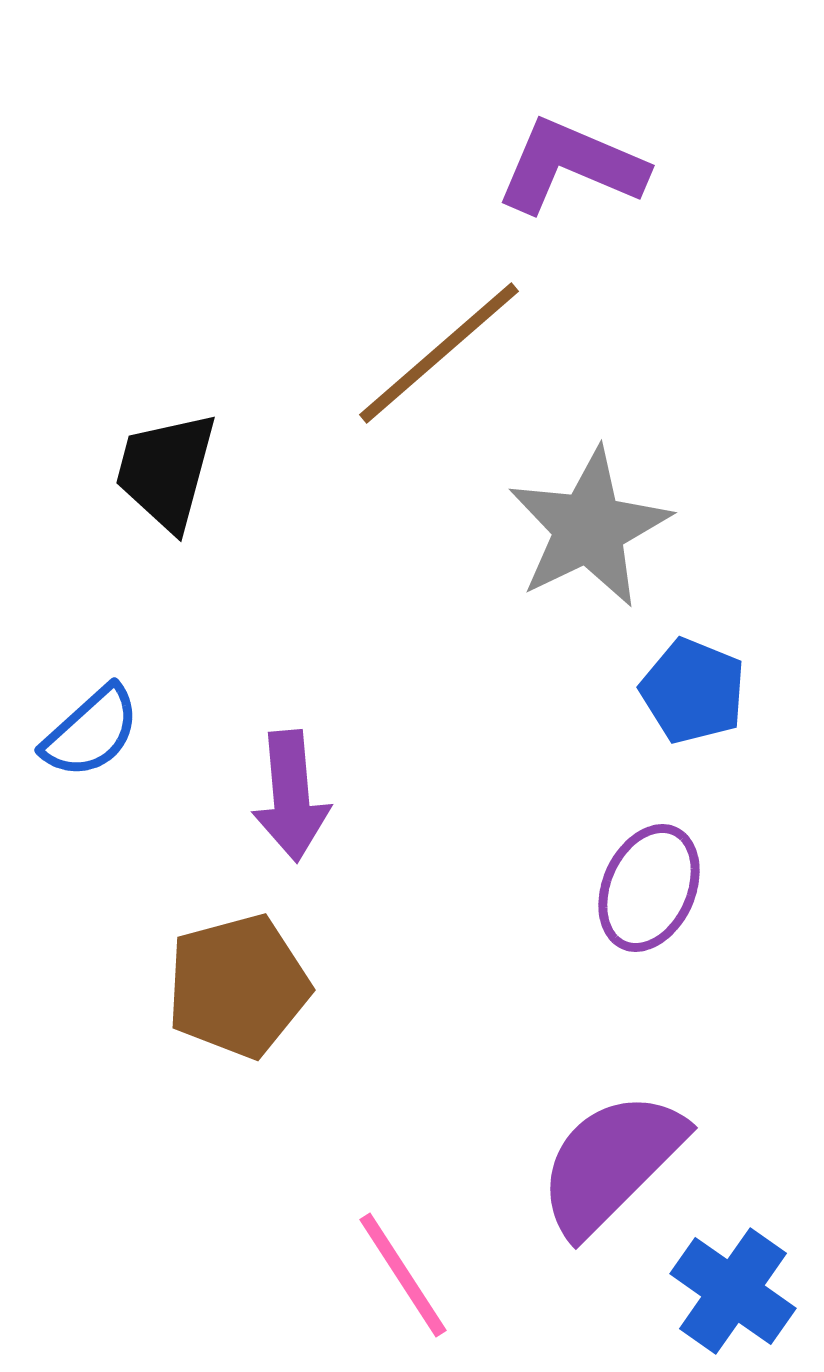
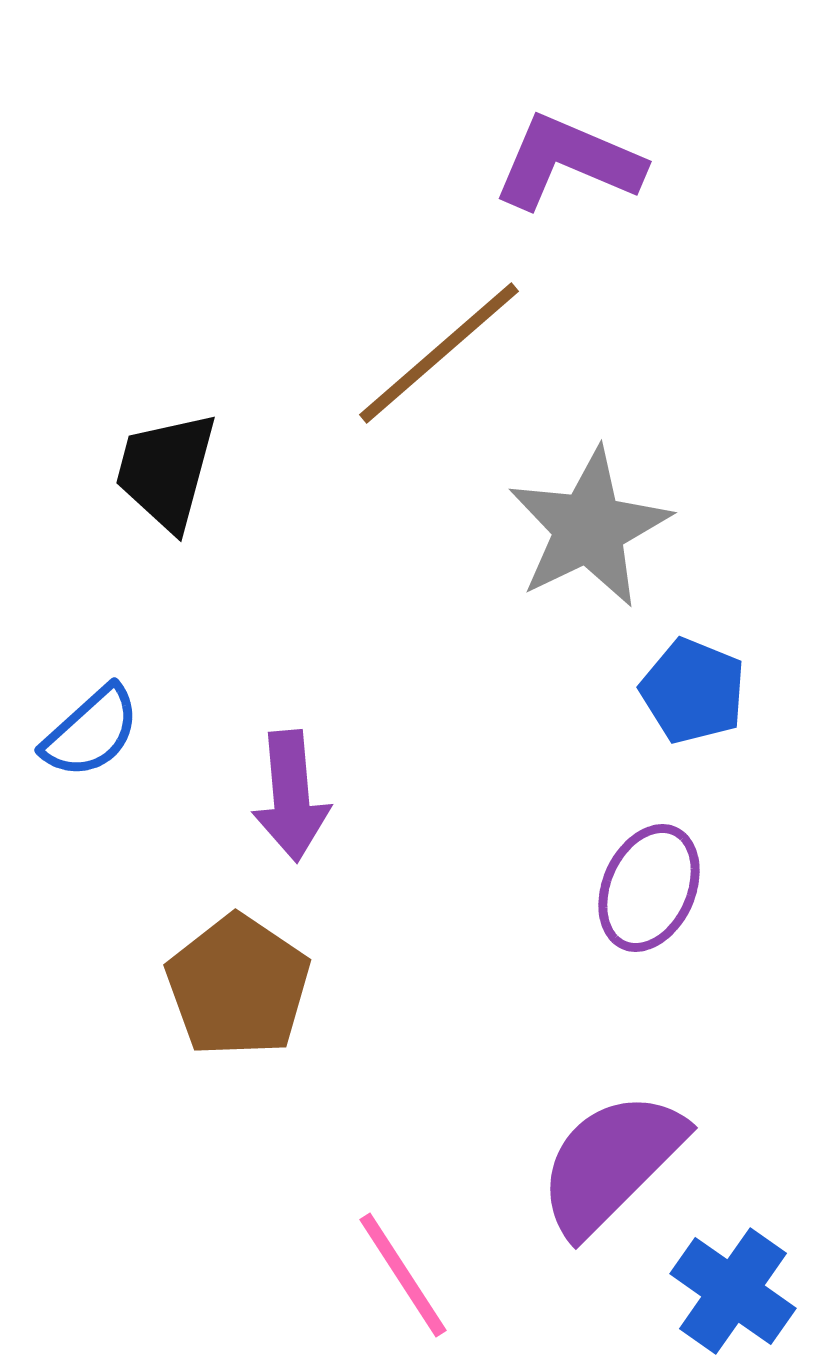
purple L-shape: moved 3 px left, 4 px up
brown pentagon: rotated 23 degrees counterclockwise
